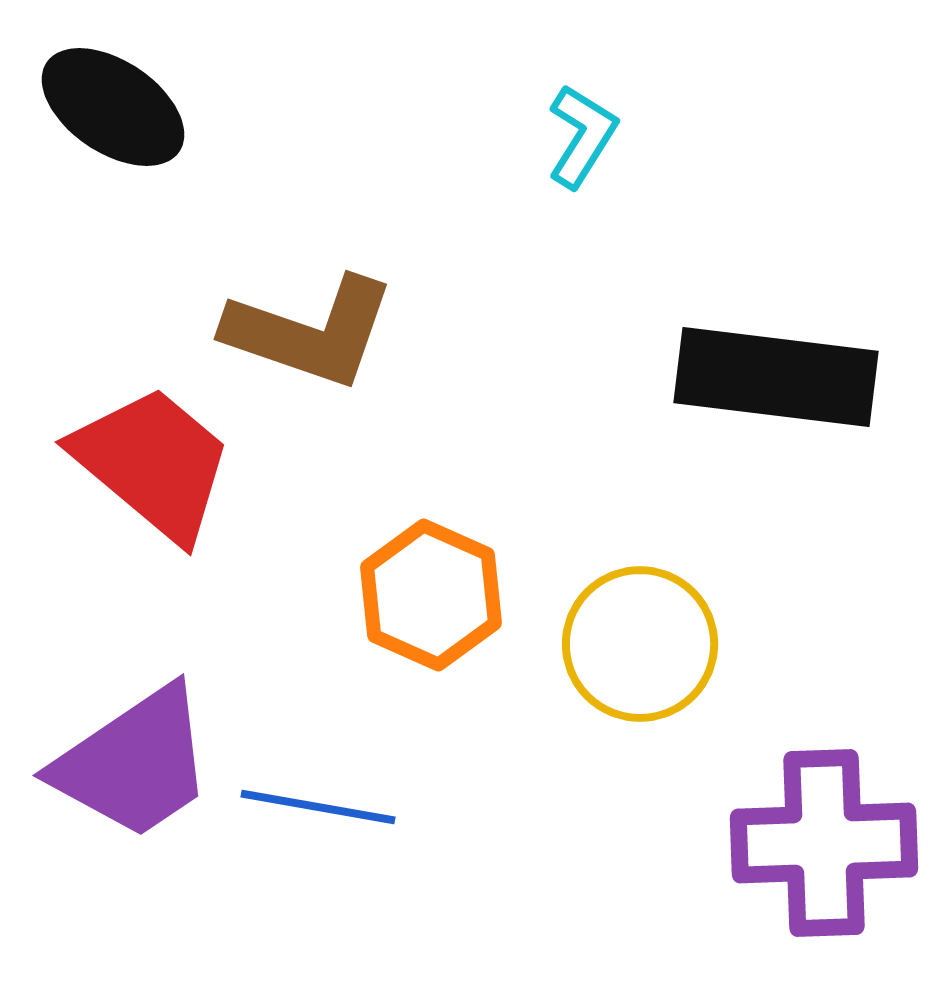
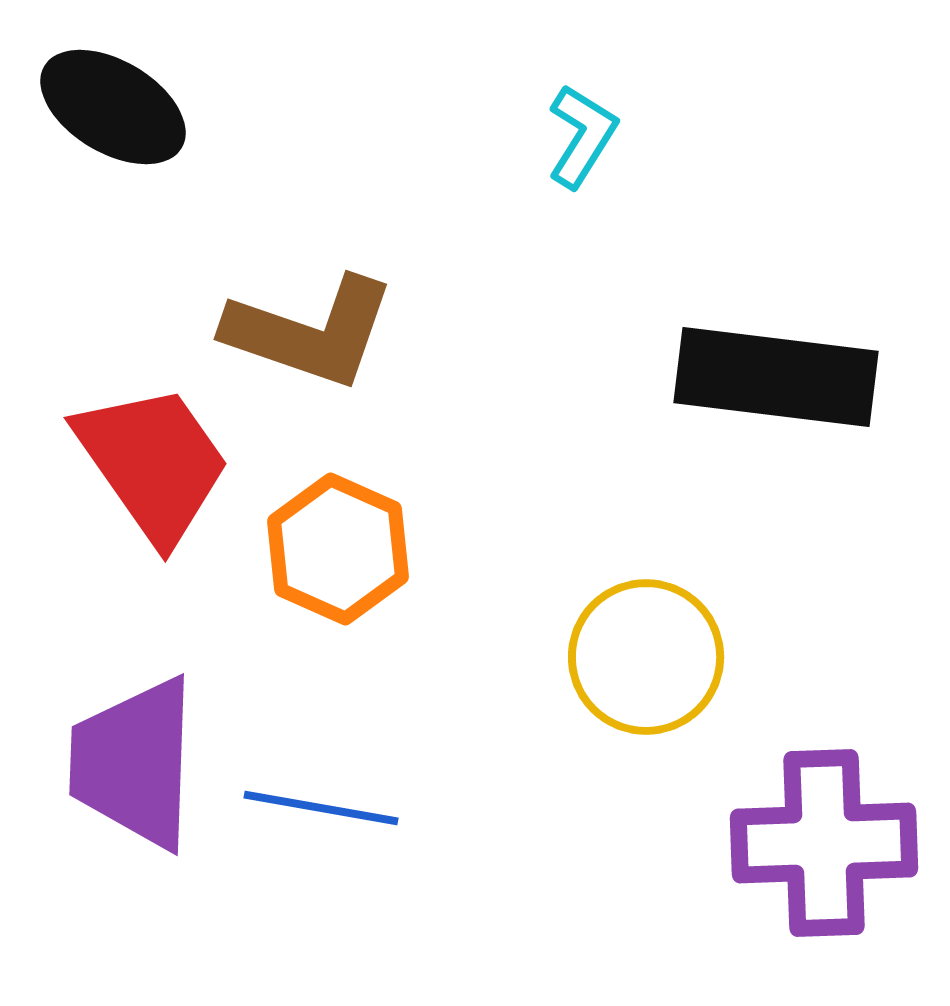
black ellipse: rotated 3 degrees counterclockwise
red trapezoid: rotated 15 degrees clockwise
orange hexagon: moved 93 px left, 46 px up
yellow circle: moved 6 px right, 13 px down
purple trapezoid: rotated 126 degrees clockwise
blue line: moved 3 px right, 1 px down
